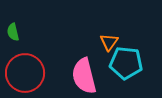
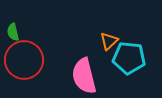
orange triangle: moved 1 px up; rotated 12 degrees clockwise
cyan pentagon: moved 3 px right, 5 px up
red circle: moved 1 px left, 13 px up
